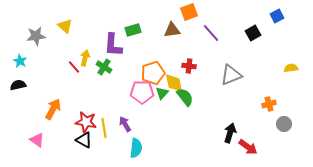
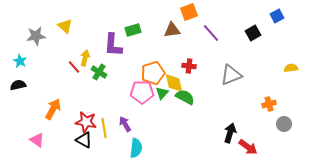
green cross: moved 5 px left, 5 px down
green semicircle: rotated 24 degrees counterclockwise
